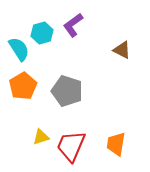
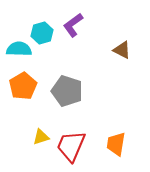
cyan semicircle: rotated 55 degrees counterclockwise
